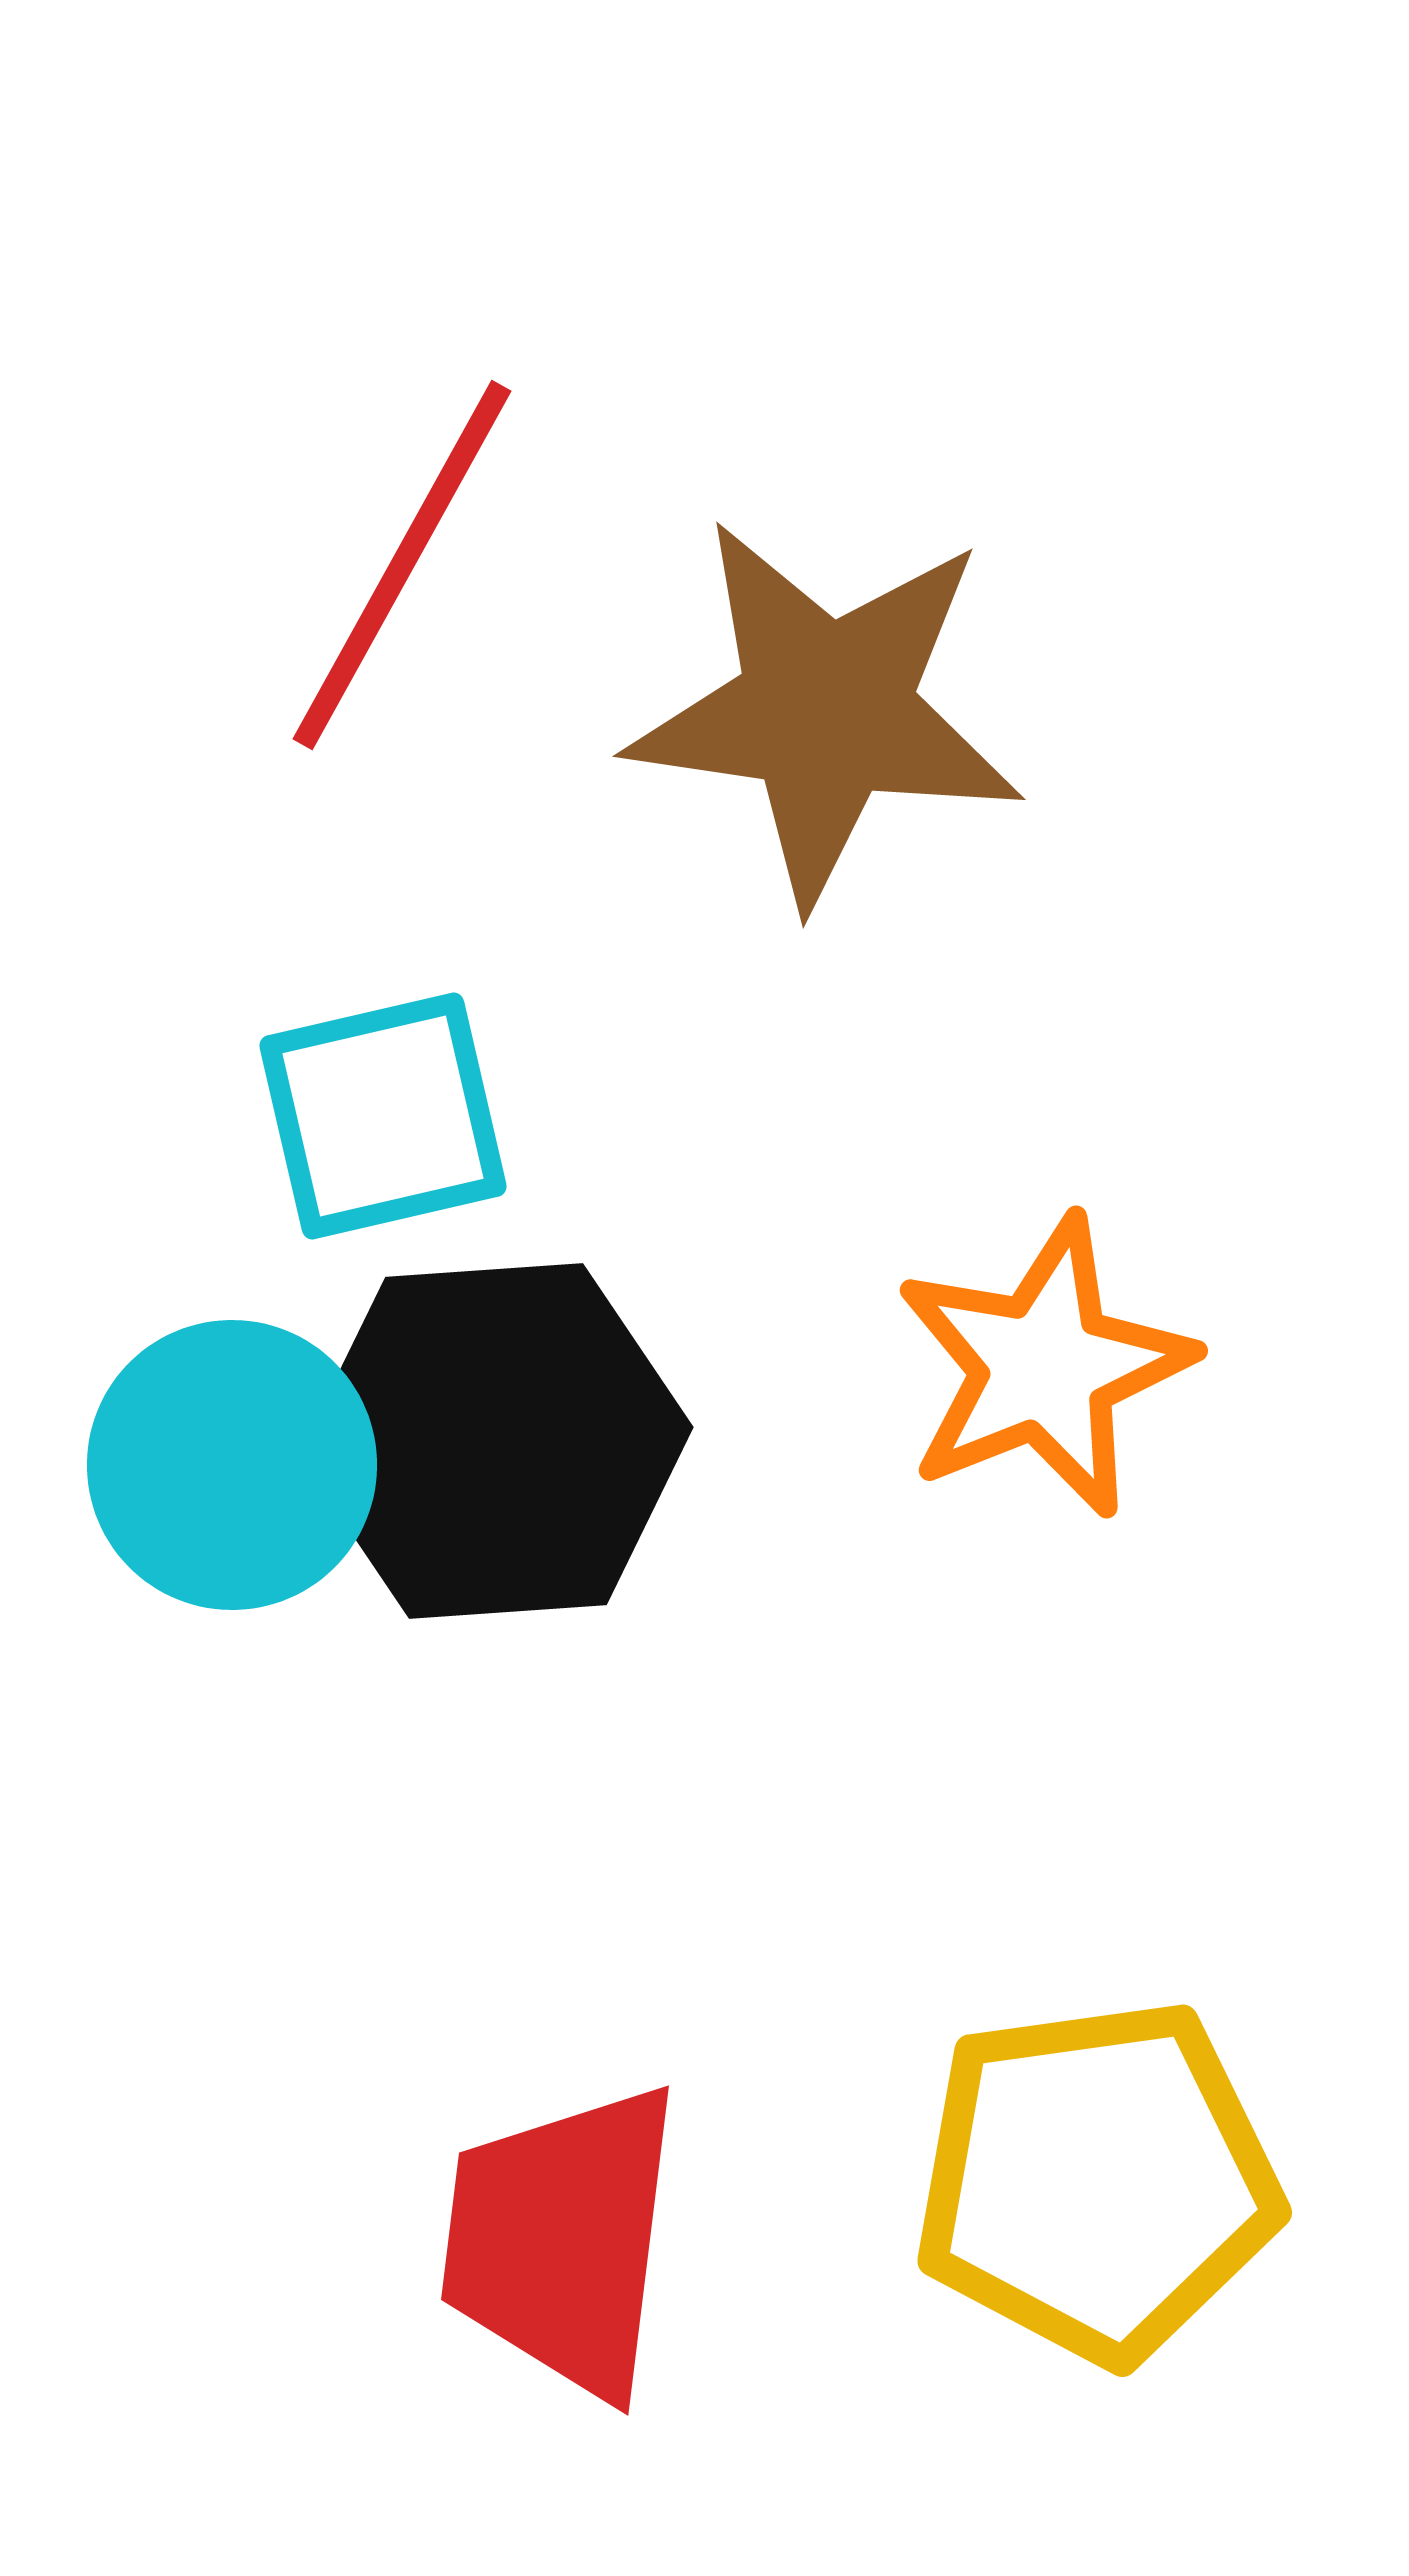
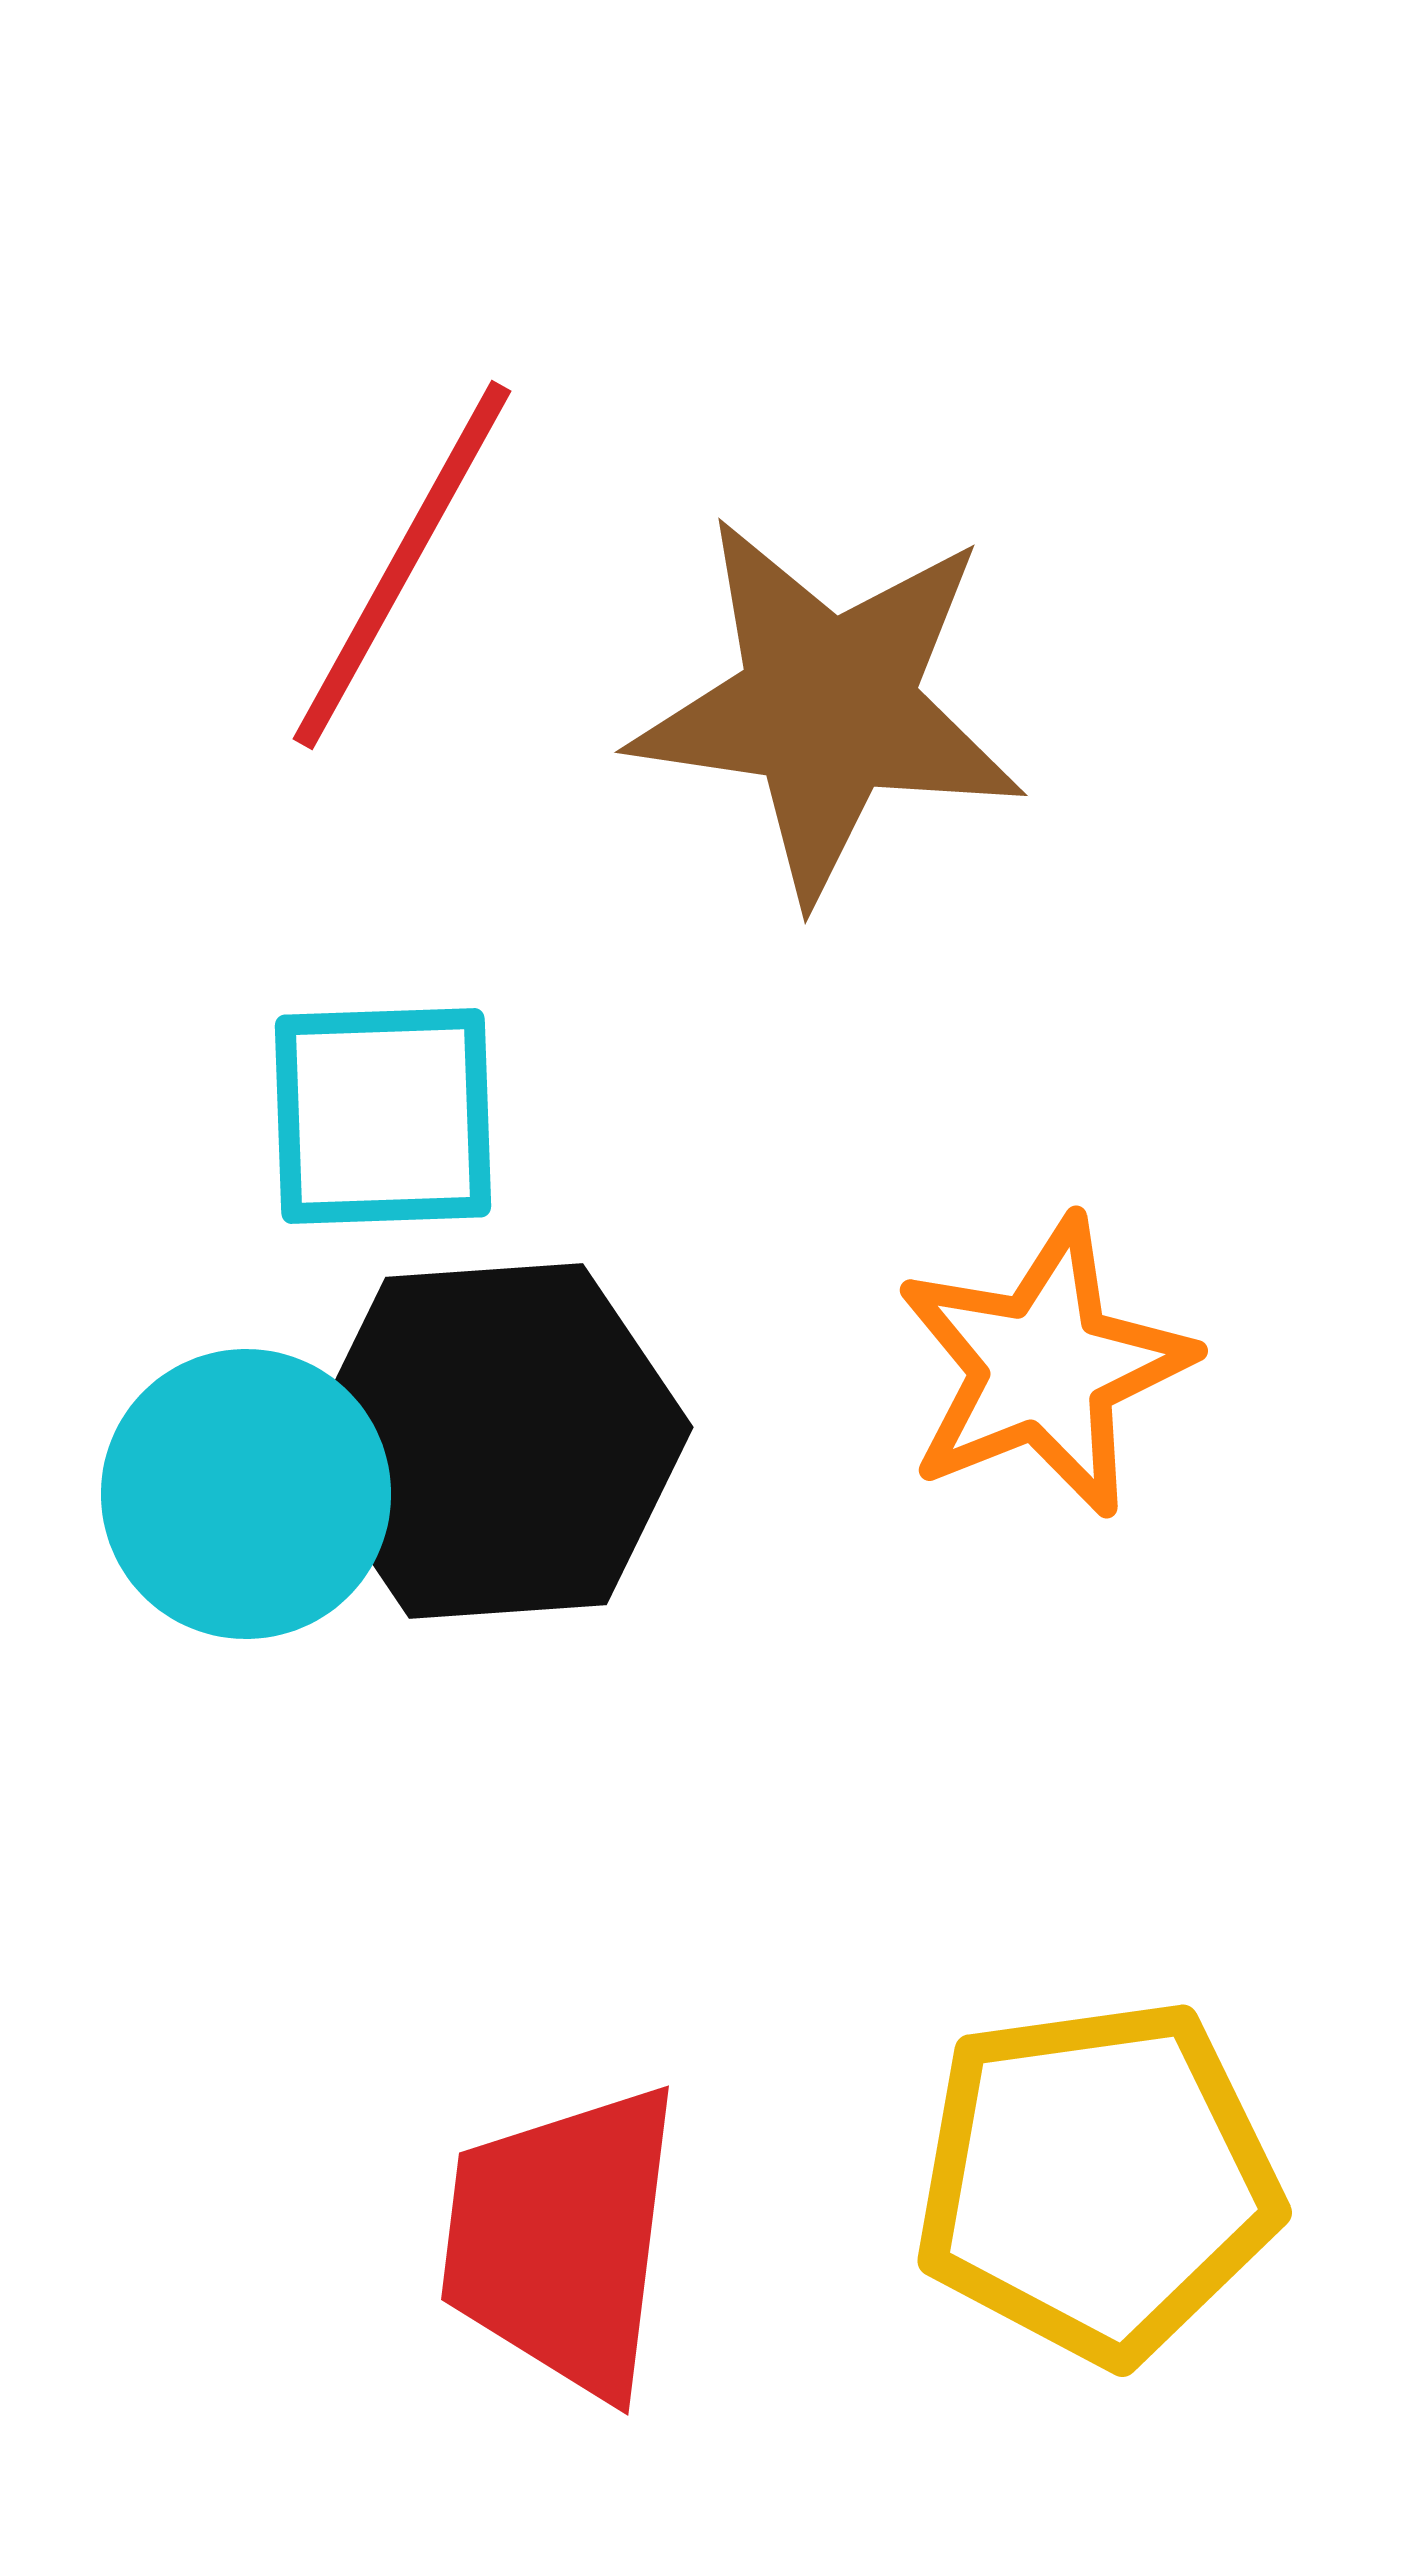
brown star: moved 2 px right, 4 px up
cyan square: rotated 11 degrees clockwise
cyan circle: moved 14 px right, 29 px down
